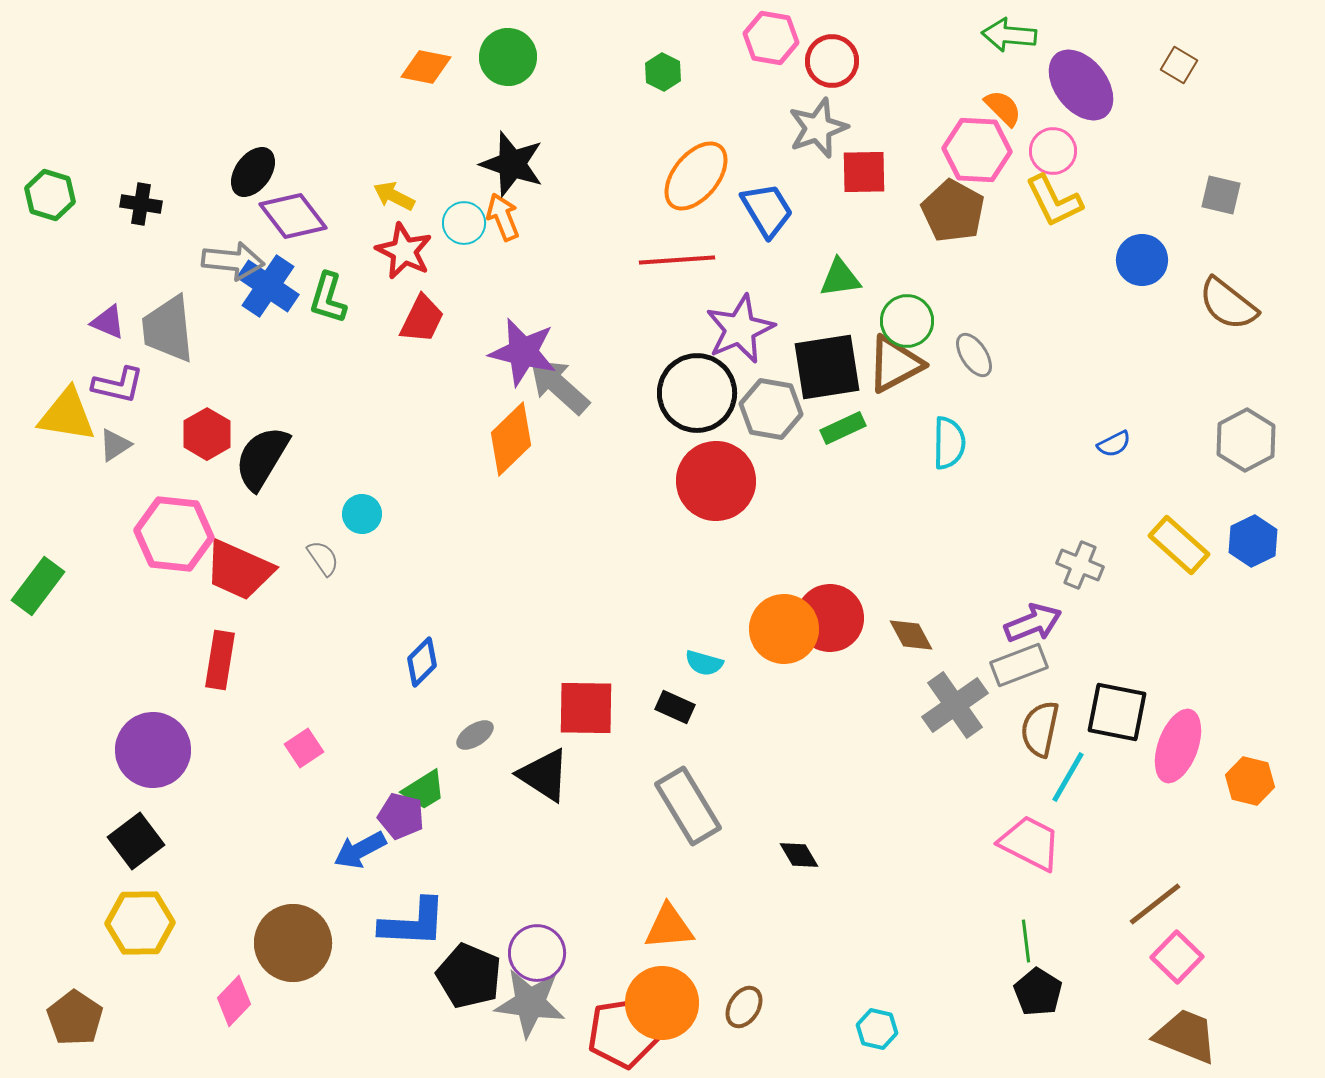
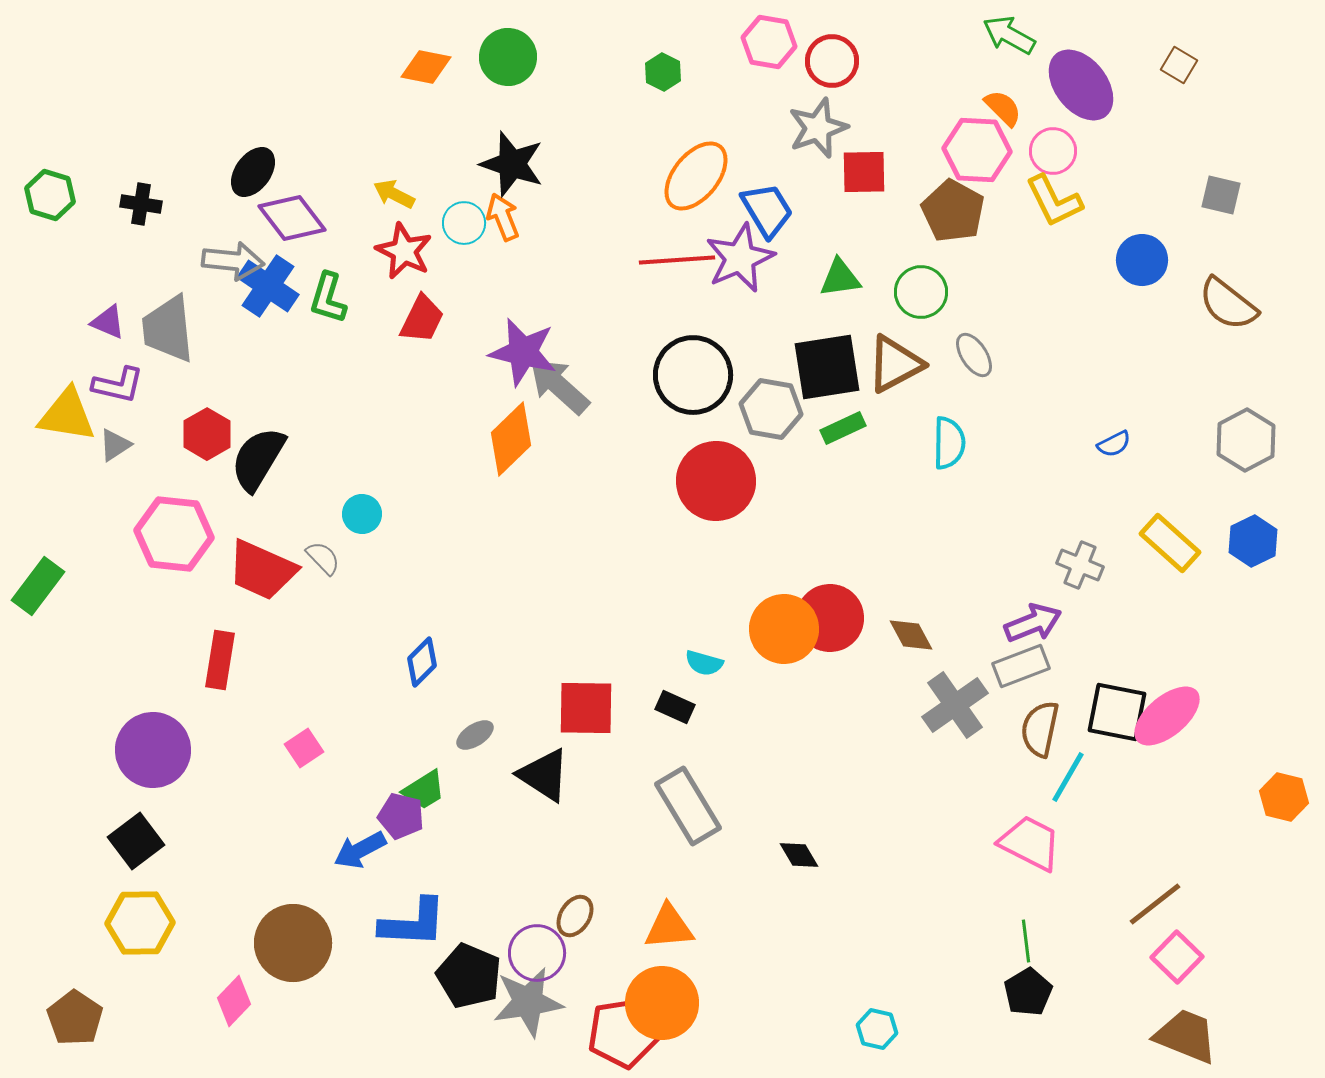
green arrow at (1009, 35): rotated 24 degrees clockwise
pink hexagon at (771, 38): moved 2 px left, 4 px down
yellow arrow at (394, 196): moved 2 px up
purple diamond at (293, 216): moved 1 px left, 2 px down
green circle at (907, 321): moved 14 px right, 29 px up
purple star at (740, 329): moved 71 px up
black circle at (697, 393): moved 4 px left, 18 px up
black semicircle at (262, 458): moved 4 px left, 1 px down
yellow rectangle at (1179, 545): moved 9 px left, 2 px up
gray semicircle at (323, 558): rotated 9 degrees counterclockwise
red trapezoid at (239, 570): moved 23 px right
gray rectangle at (1019, 665): moved 2 px right, 1 px down
pink ellipse at (1178, 746): moved 11 px left, 30 px up; rotated 30 degrees clockwise
orange hexagon at (1250, 781): moved 34 px right, 16 px down
black pentagon at (1038, 992): moved 10 px left; rotated 9 degrees clockwise
gray star at (530, 1003): moved 2 px left, 1 px up; rotated 16 degrees counterclockwise
brown ellipse at (744, 1007): moved 169 px left, 91 px up
